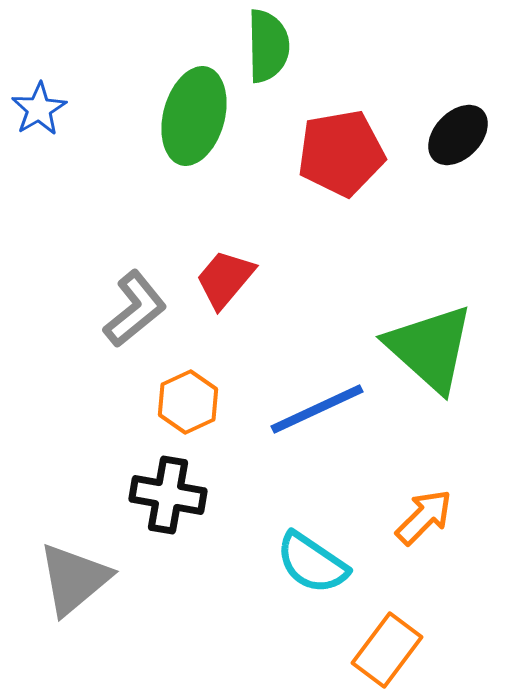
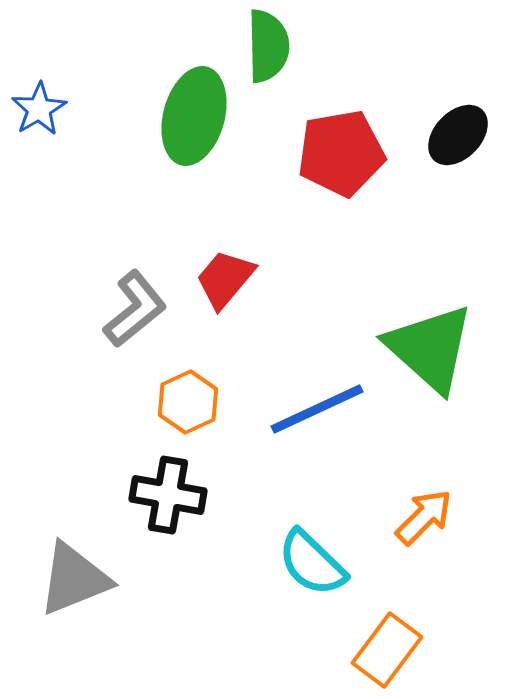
cyan semicircle: rotated 10 degrees clockwise
gray triangle: rotated 18 degrees clockwise
